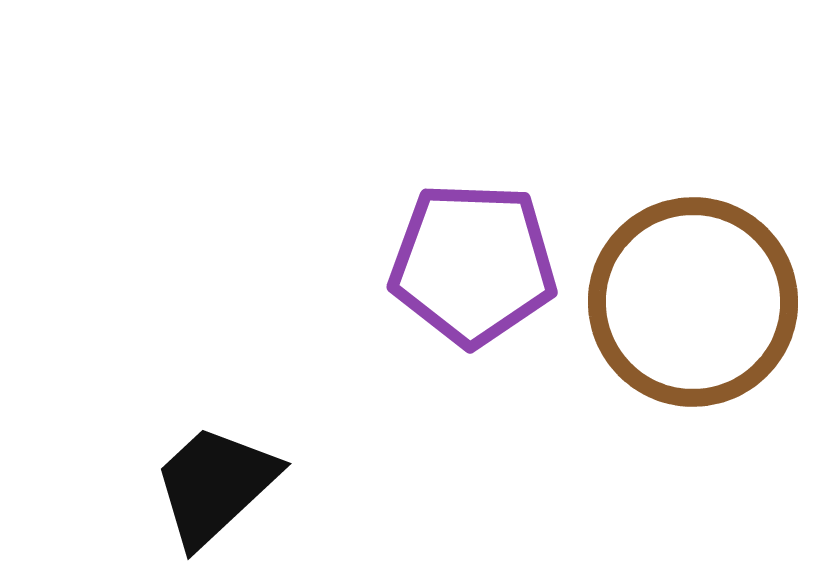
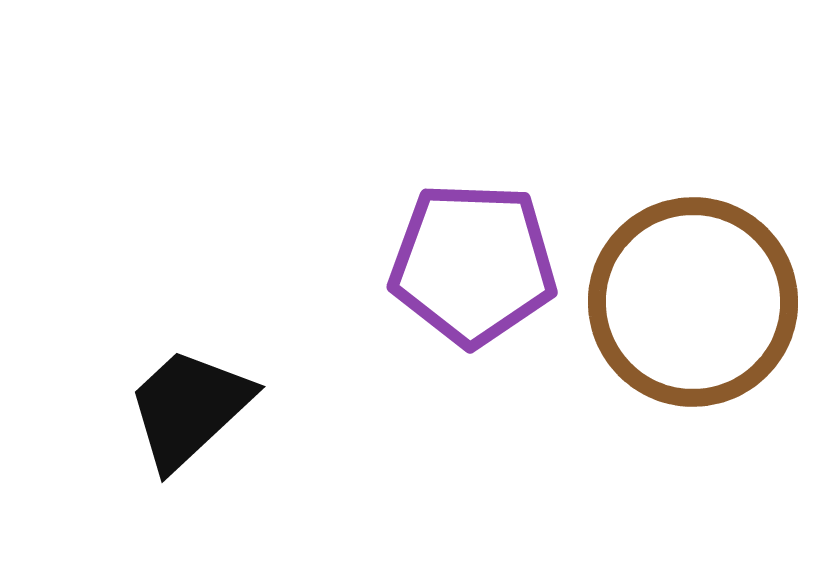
black trapezoid: moved 26 px left, 77 px up
